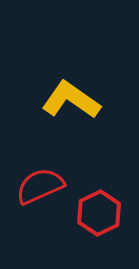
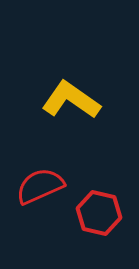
red hexagon: rotated 21 degrees counterclockwise
